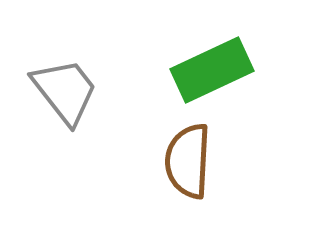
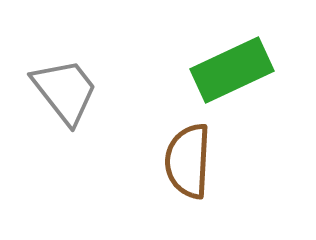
green rectangle: moved 20 px right
